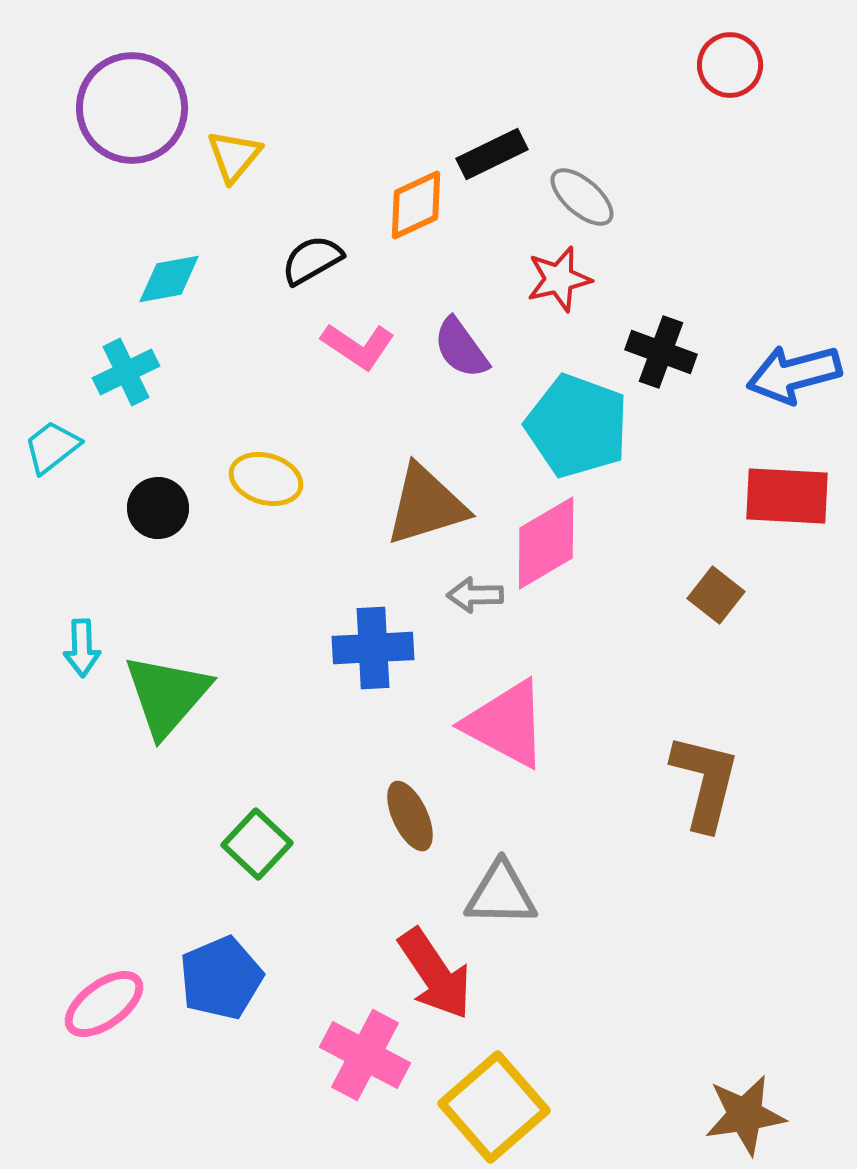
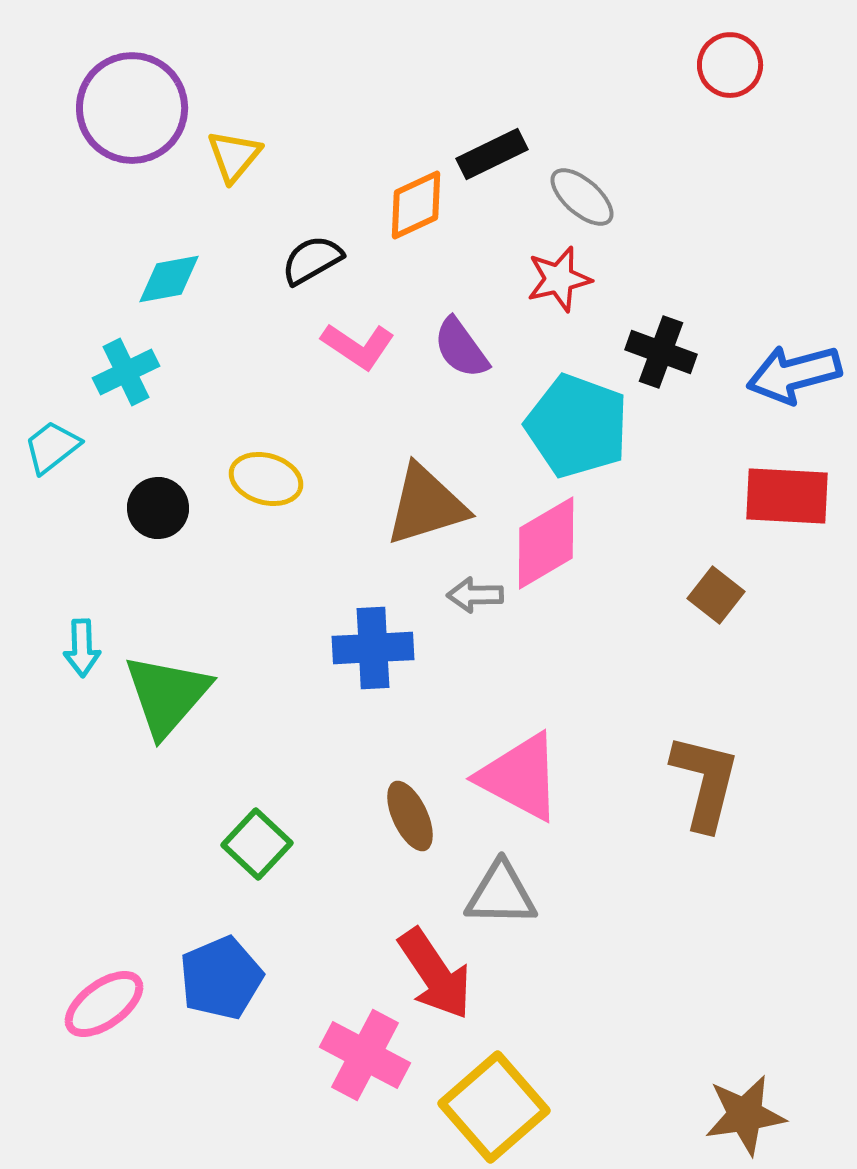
pink triangle: moved 14 px right, 53 px down
